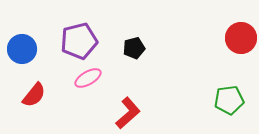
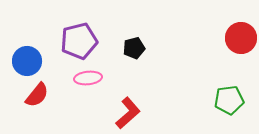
blue circle: moved 5 px right, 12 px down
pink ellipse: rotated 24 degrees clockwise
red semicircle: moved 3 px right
